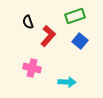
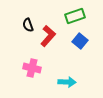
black semicircle: moved 3 px down
